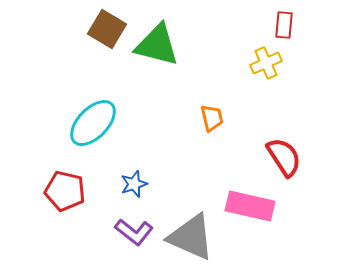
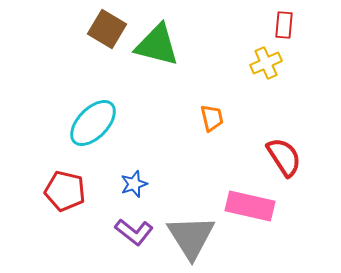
gray triangle: rotated 34 degrees clockwise
